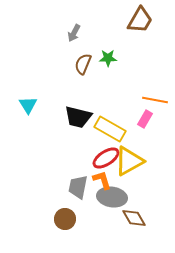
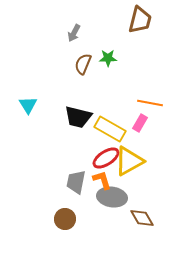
brown trapezoid: rotated 16 degrees counterclockwise
orange line: moved 5 px left, 3 px down
pink rectangle: moved 5 px left, 4 px down
gray trapezoid: moved 2 px left, 5 px up
brown diamond: moved 8 px right
